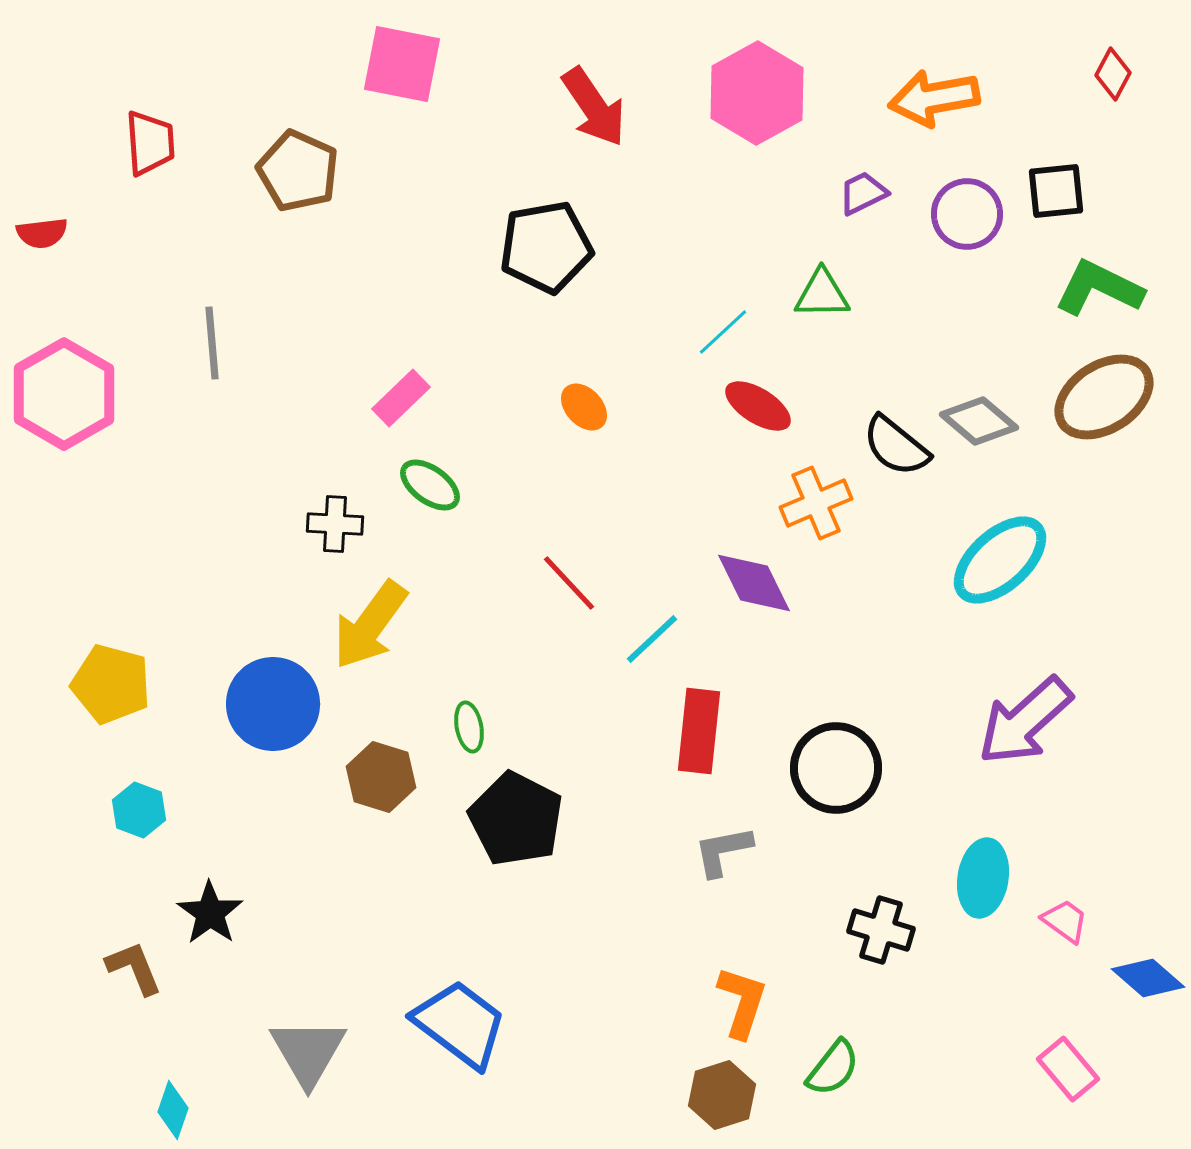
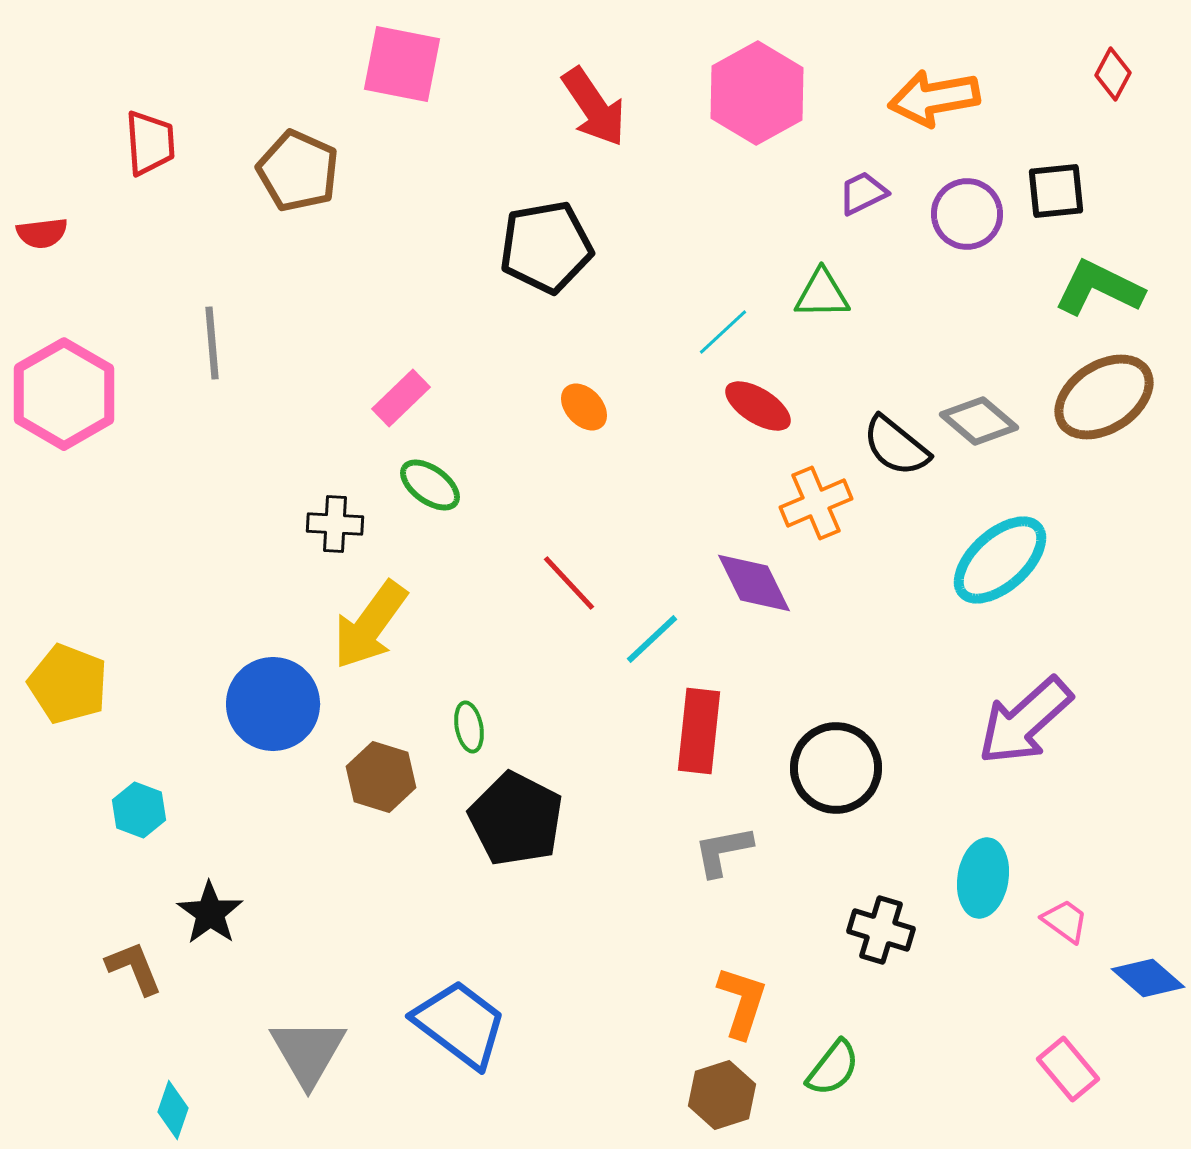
yellow pentagon at (111, 684): moved 43 px left; rotated 6 degrees clockwise
